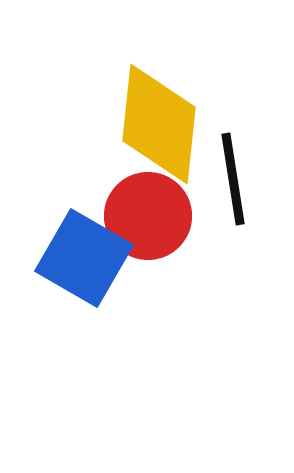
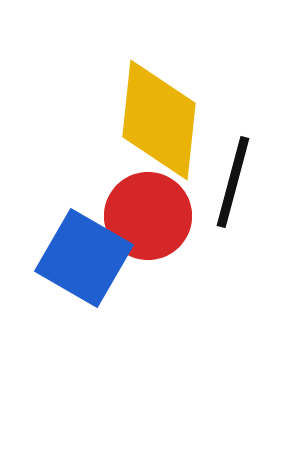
yellow diamond: moved 4 px up
black line: moved 3 px down; rotated 24 degrees clockwise
